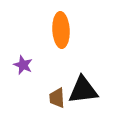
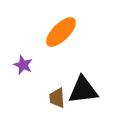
orange ellipse: moved 2 px down; rotated 48 degrees clockwise
